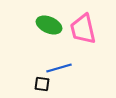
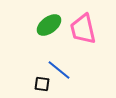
green ellipse: rotated 60 degrees counterclockwise
blue line: moved 2 px down; rotated 55 degrees clockwise
